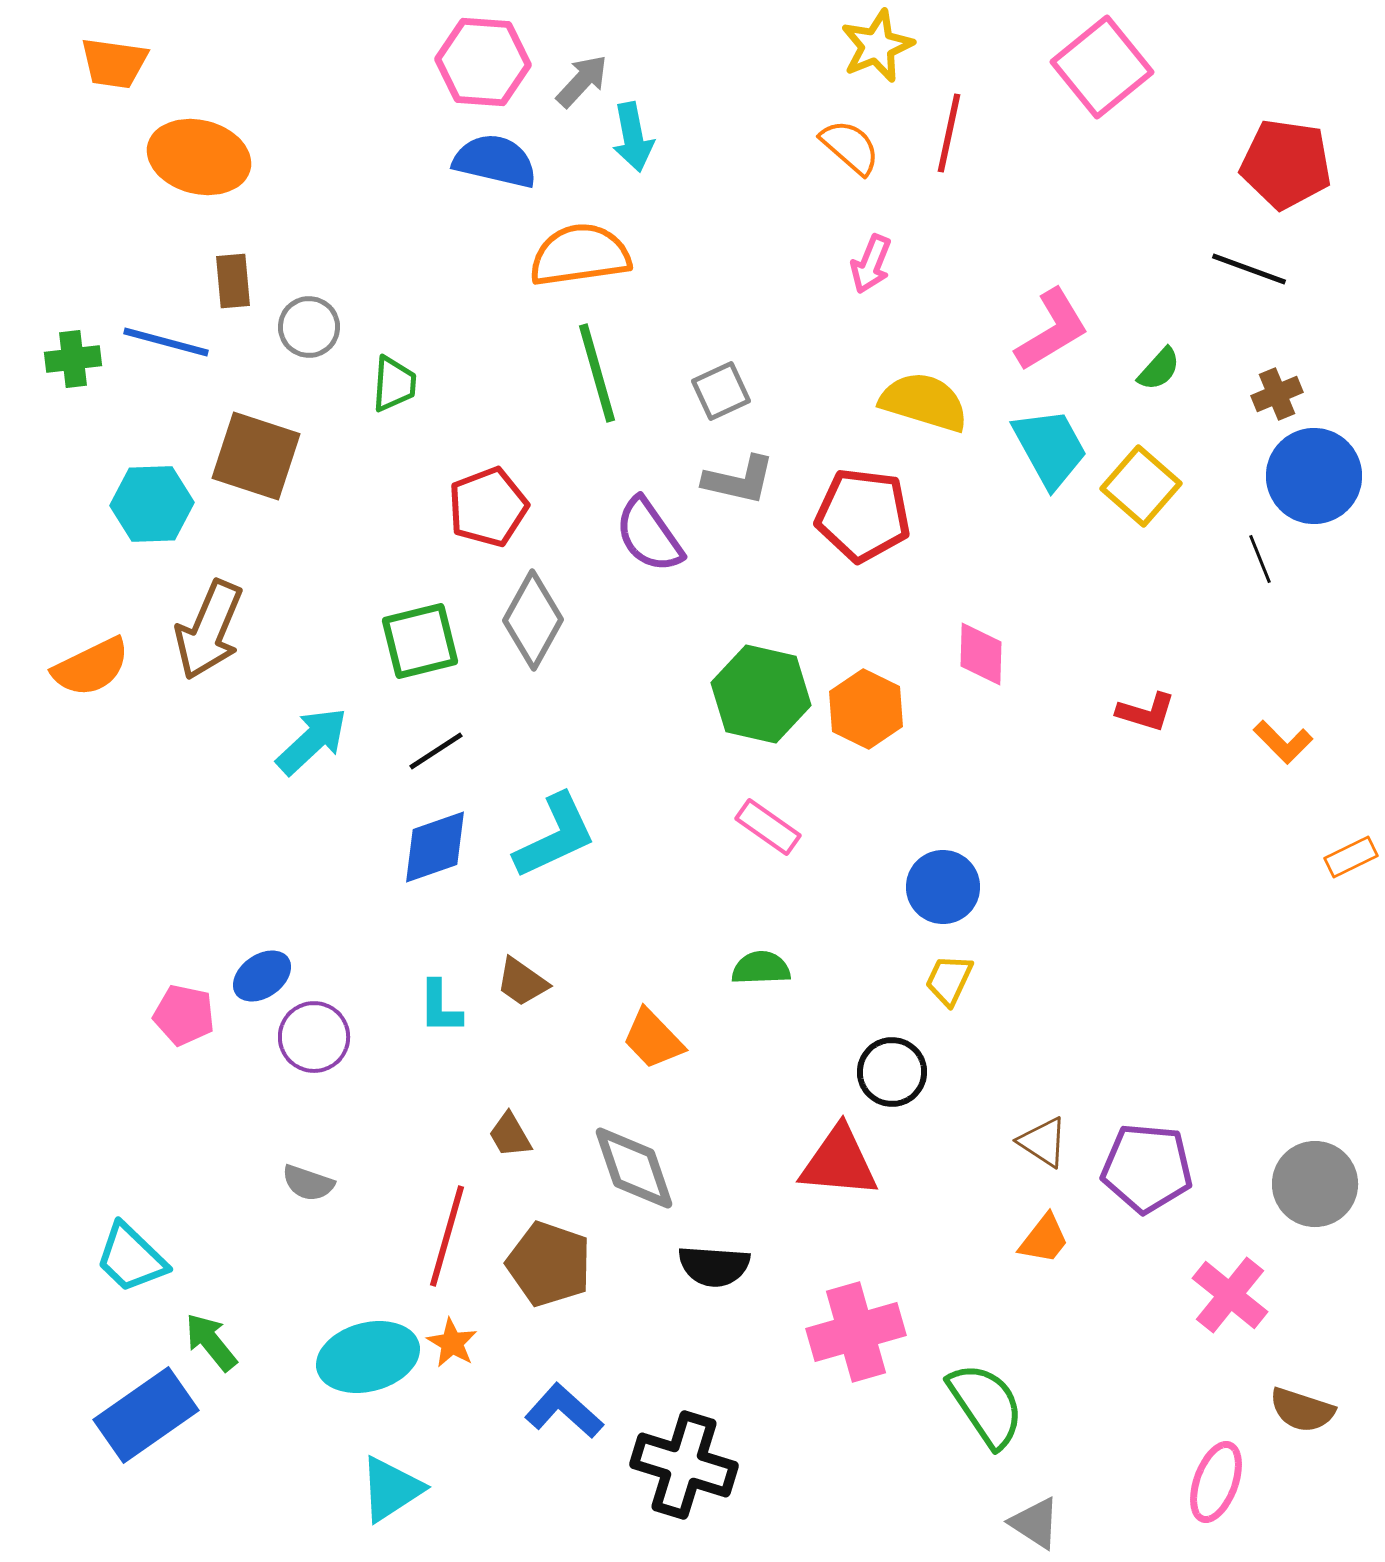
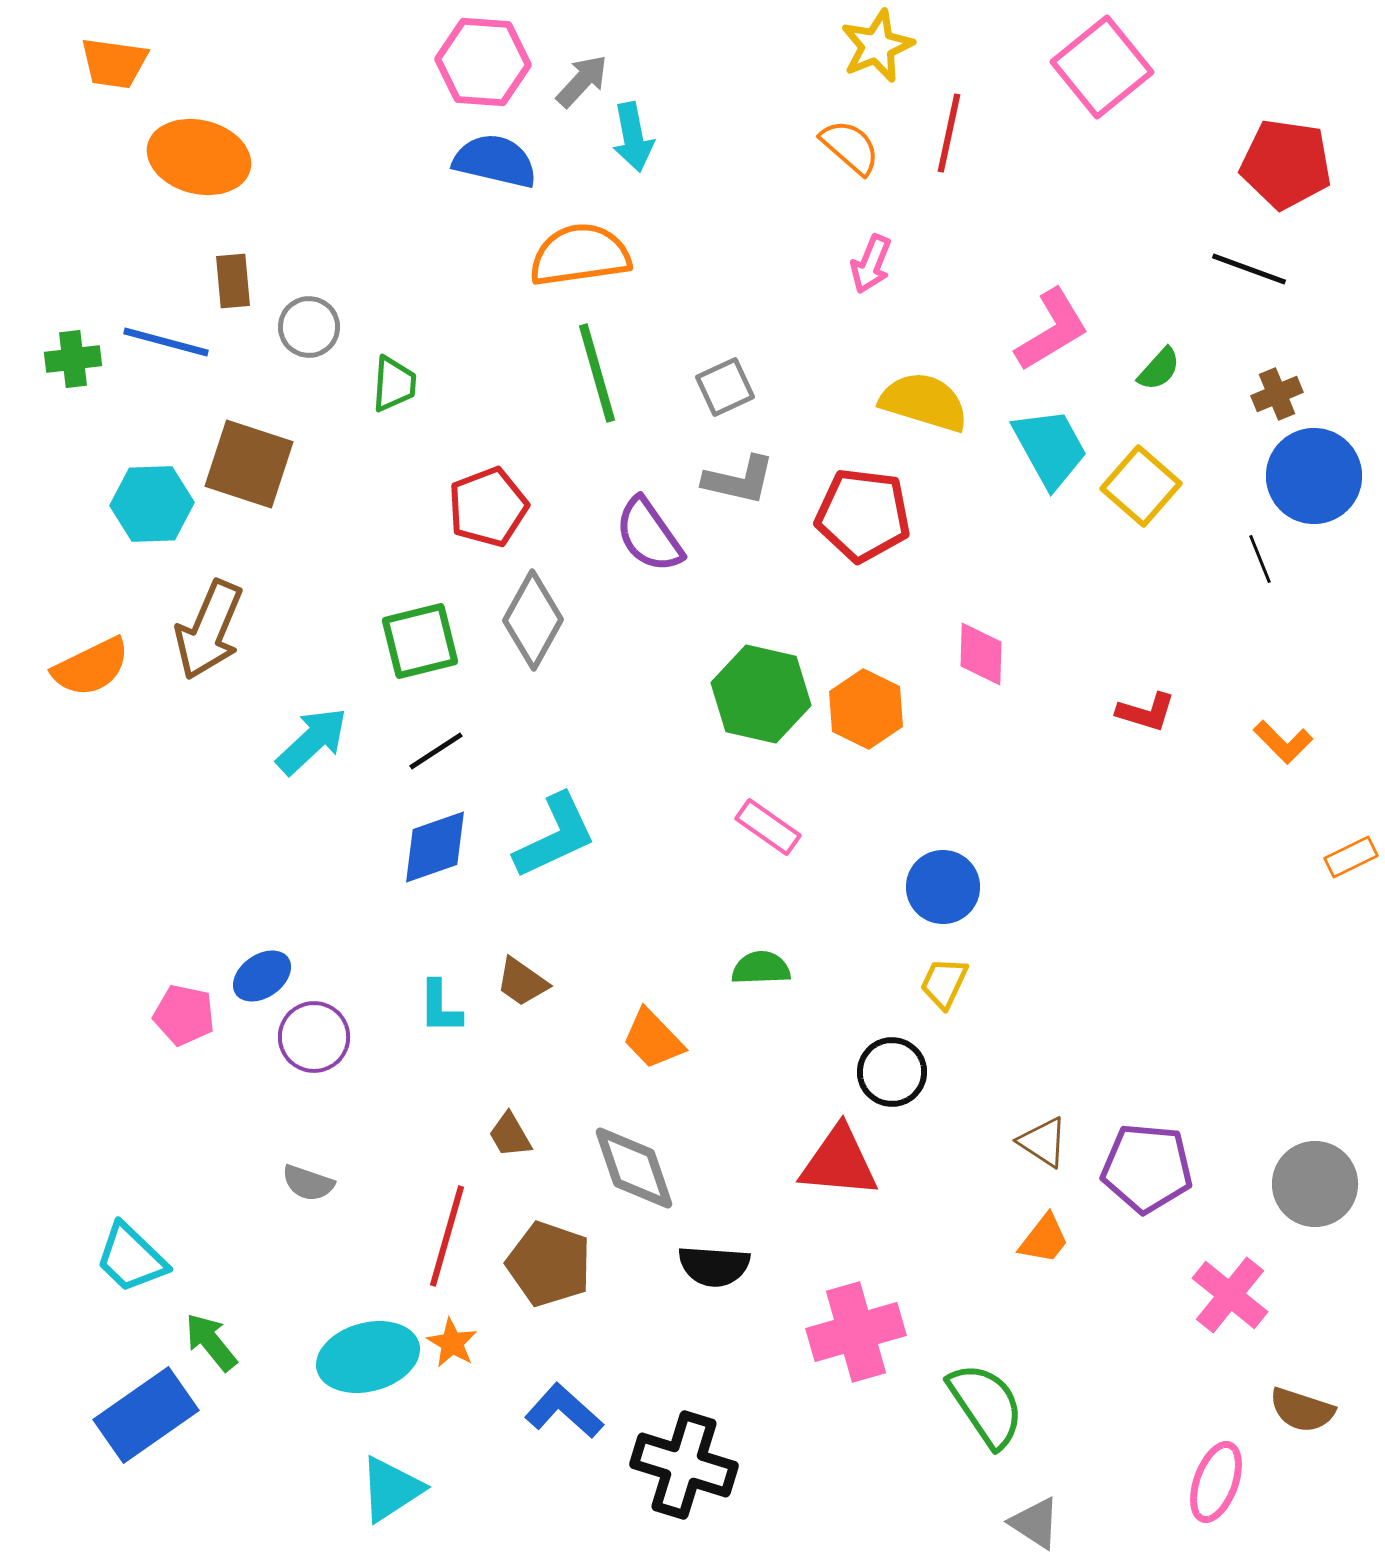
gray square at (721, 391): moved 4 px right, 4 px up
brown square at (256, 456): moved 7 px left, 8 px down
yellow trapezoid at (949, 980): moved 5 px left, 3 px down
